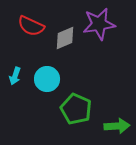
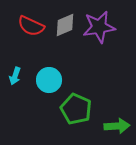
purple star: moved 3 px down
gray diamond: moved 13 px up
cyan circle: moved 2 px right, 1 px down
